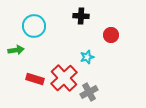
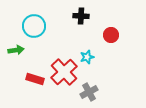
red cross: moved 6 px up
